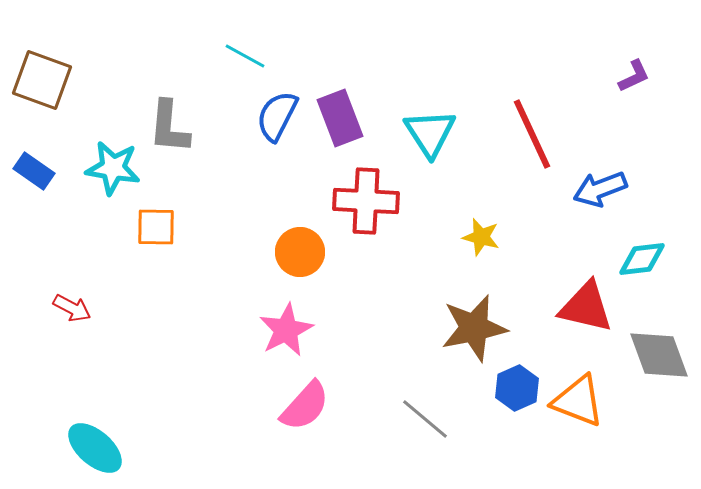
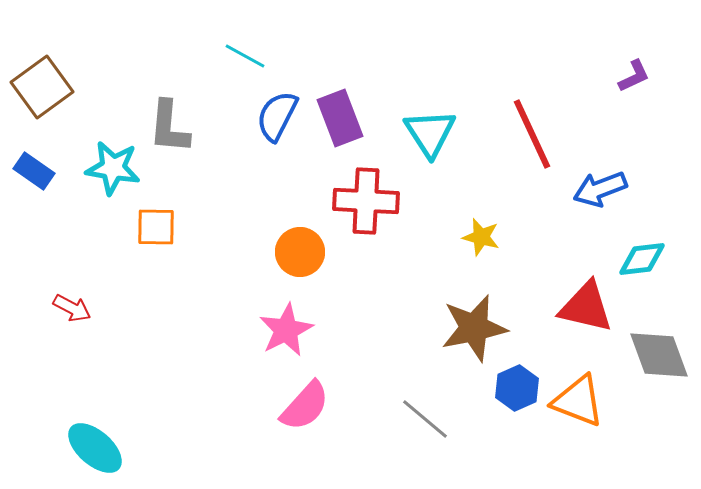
brown square: moved 7 px down; rotated 34 degrees clockwise
